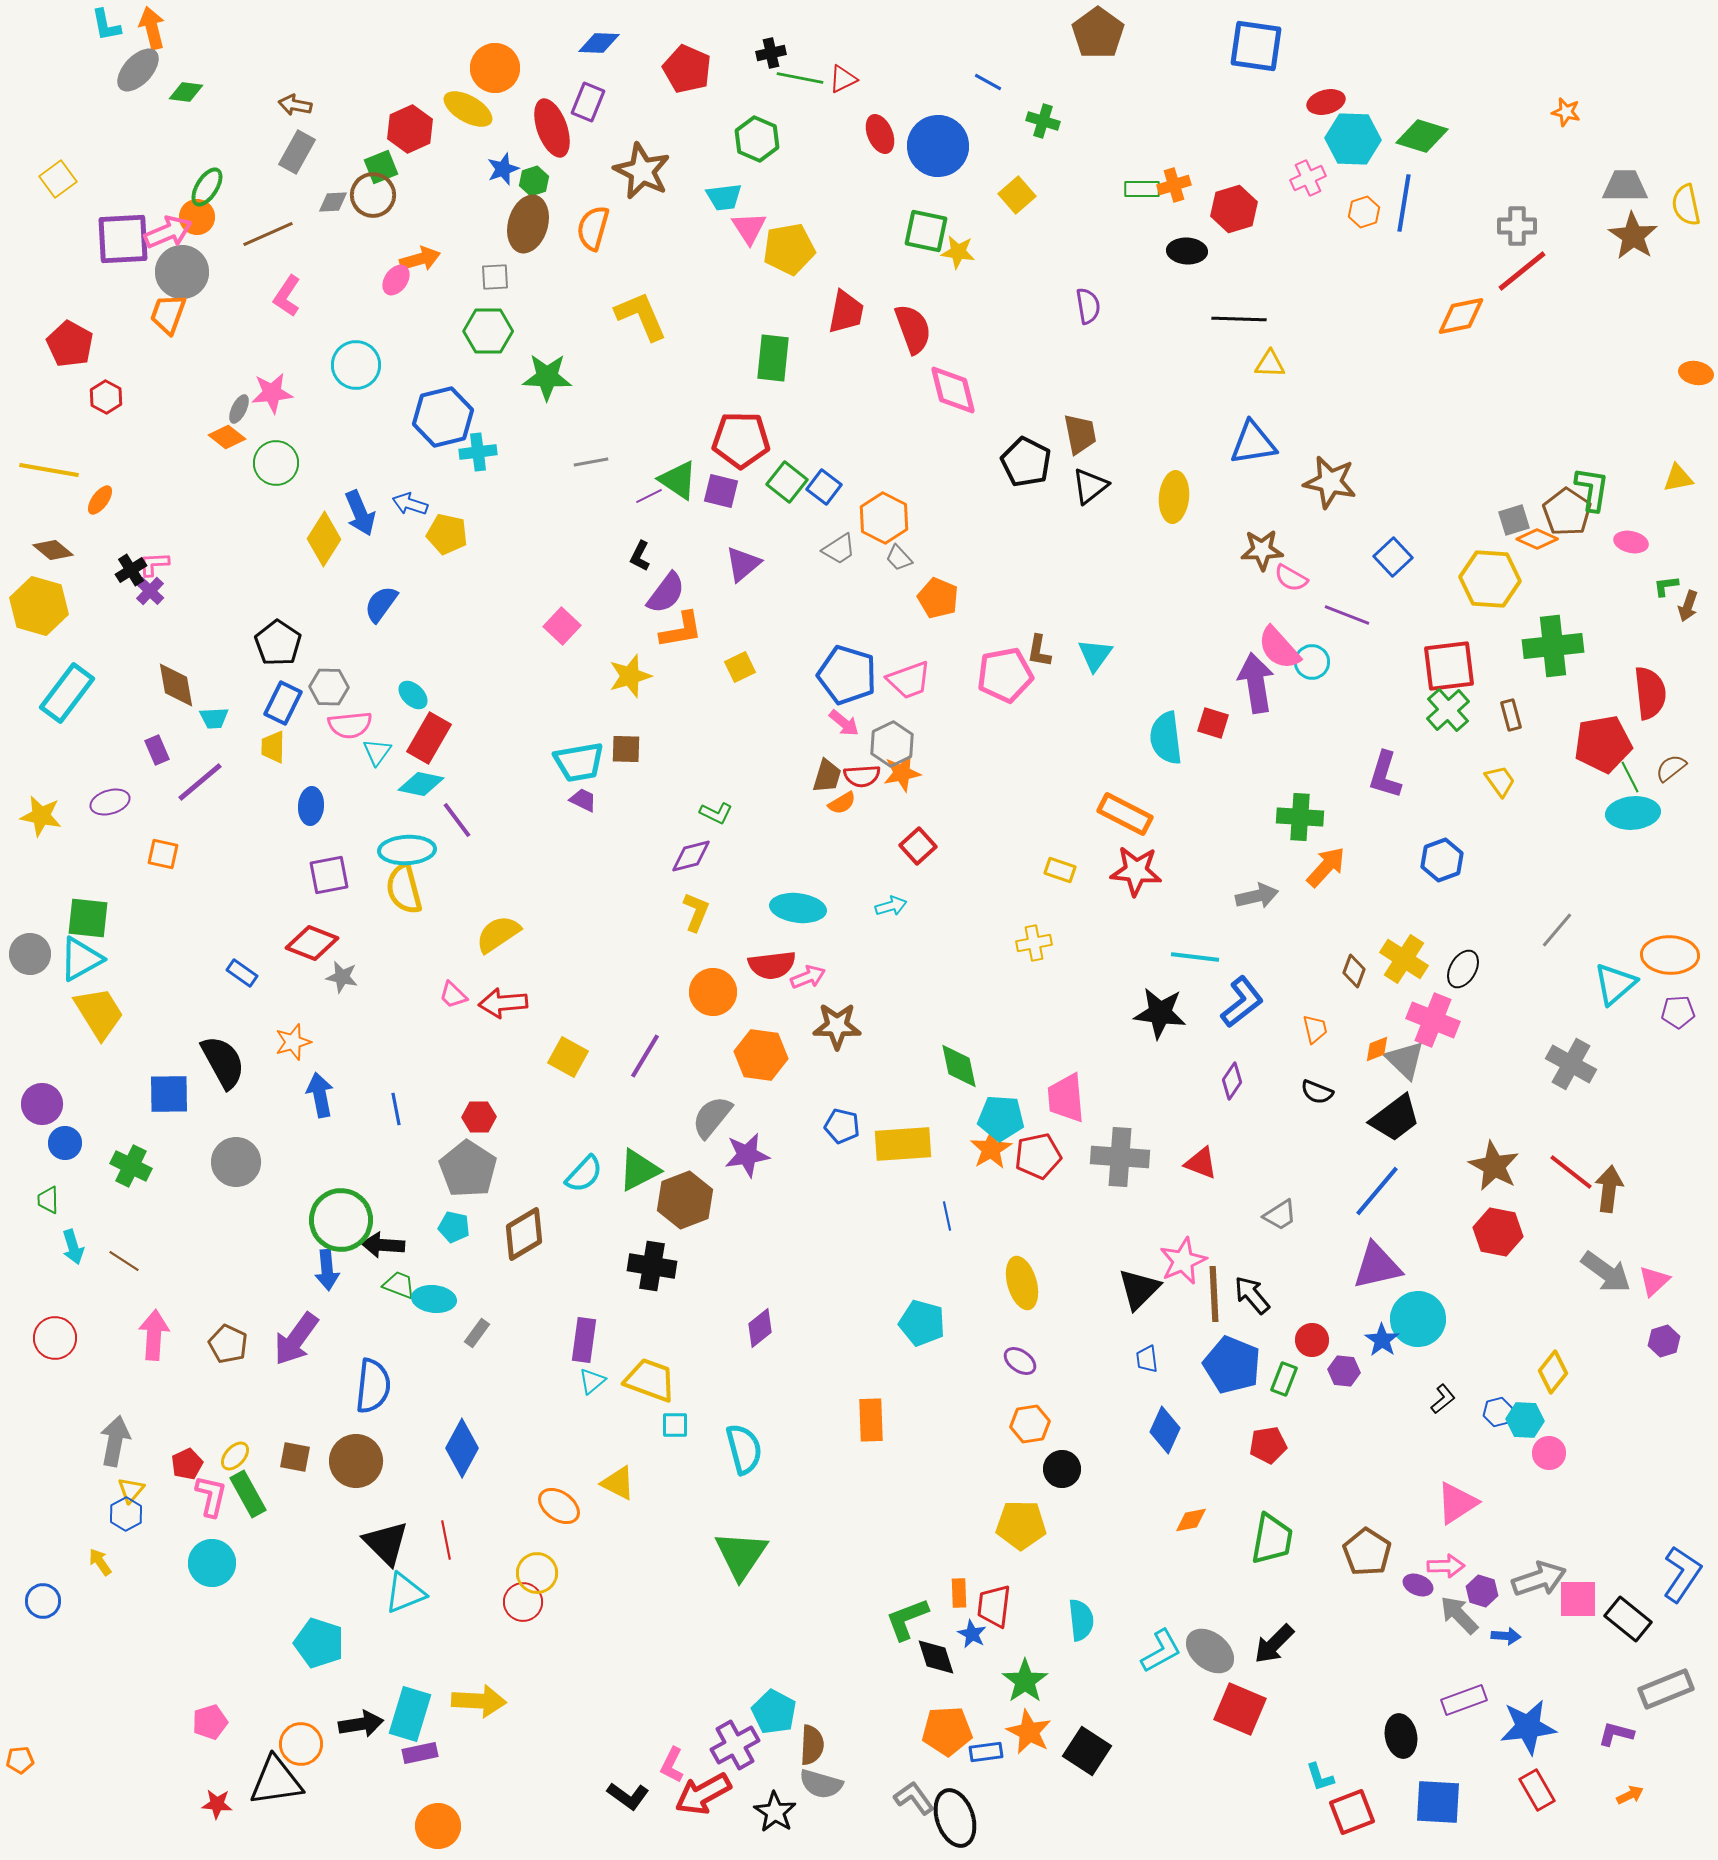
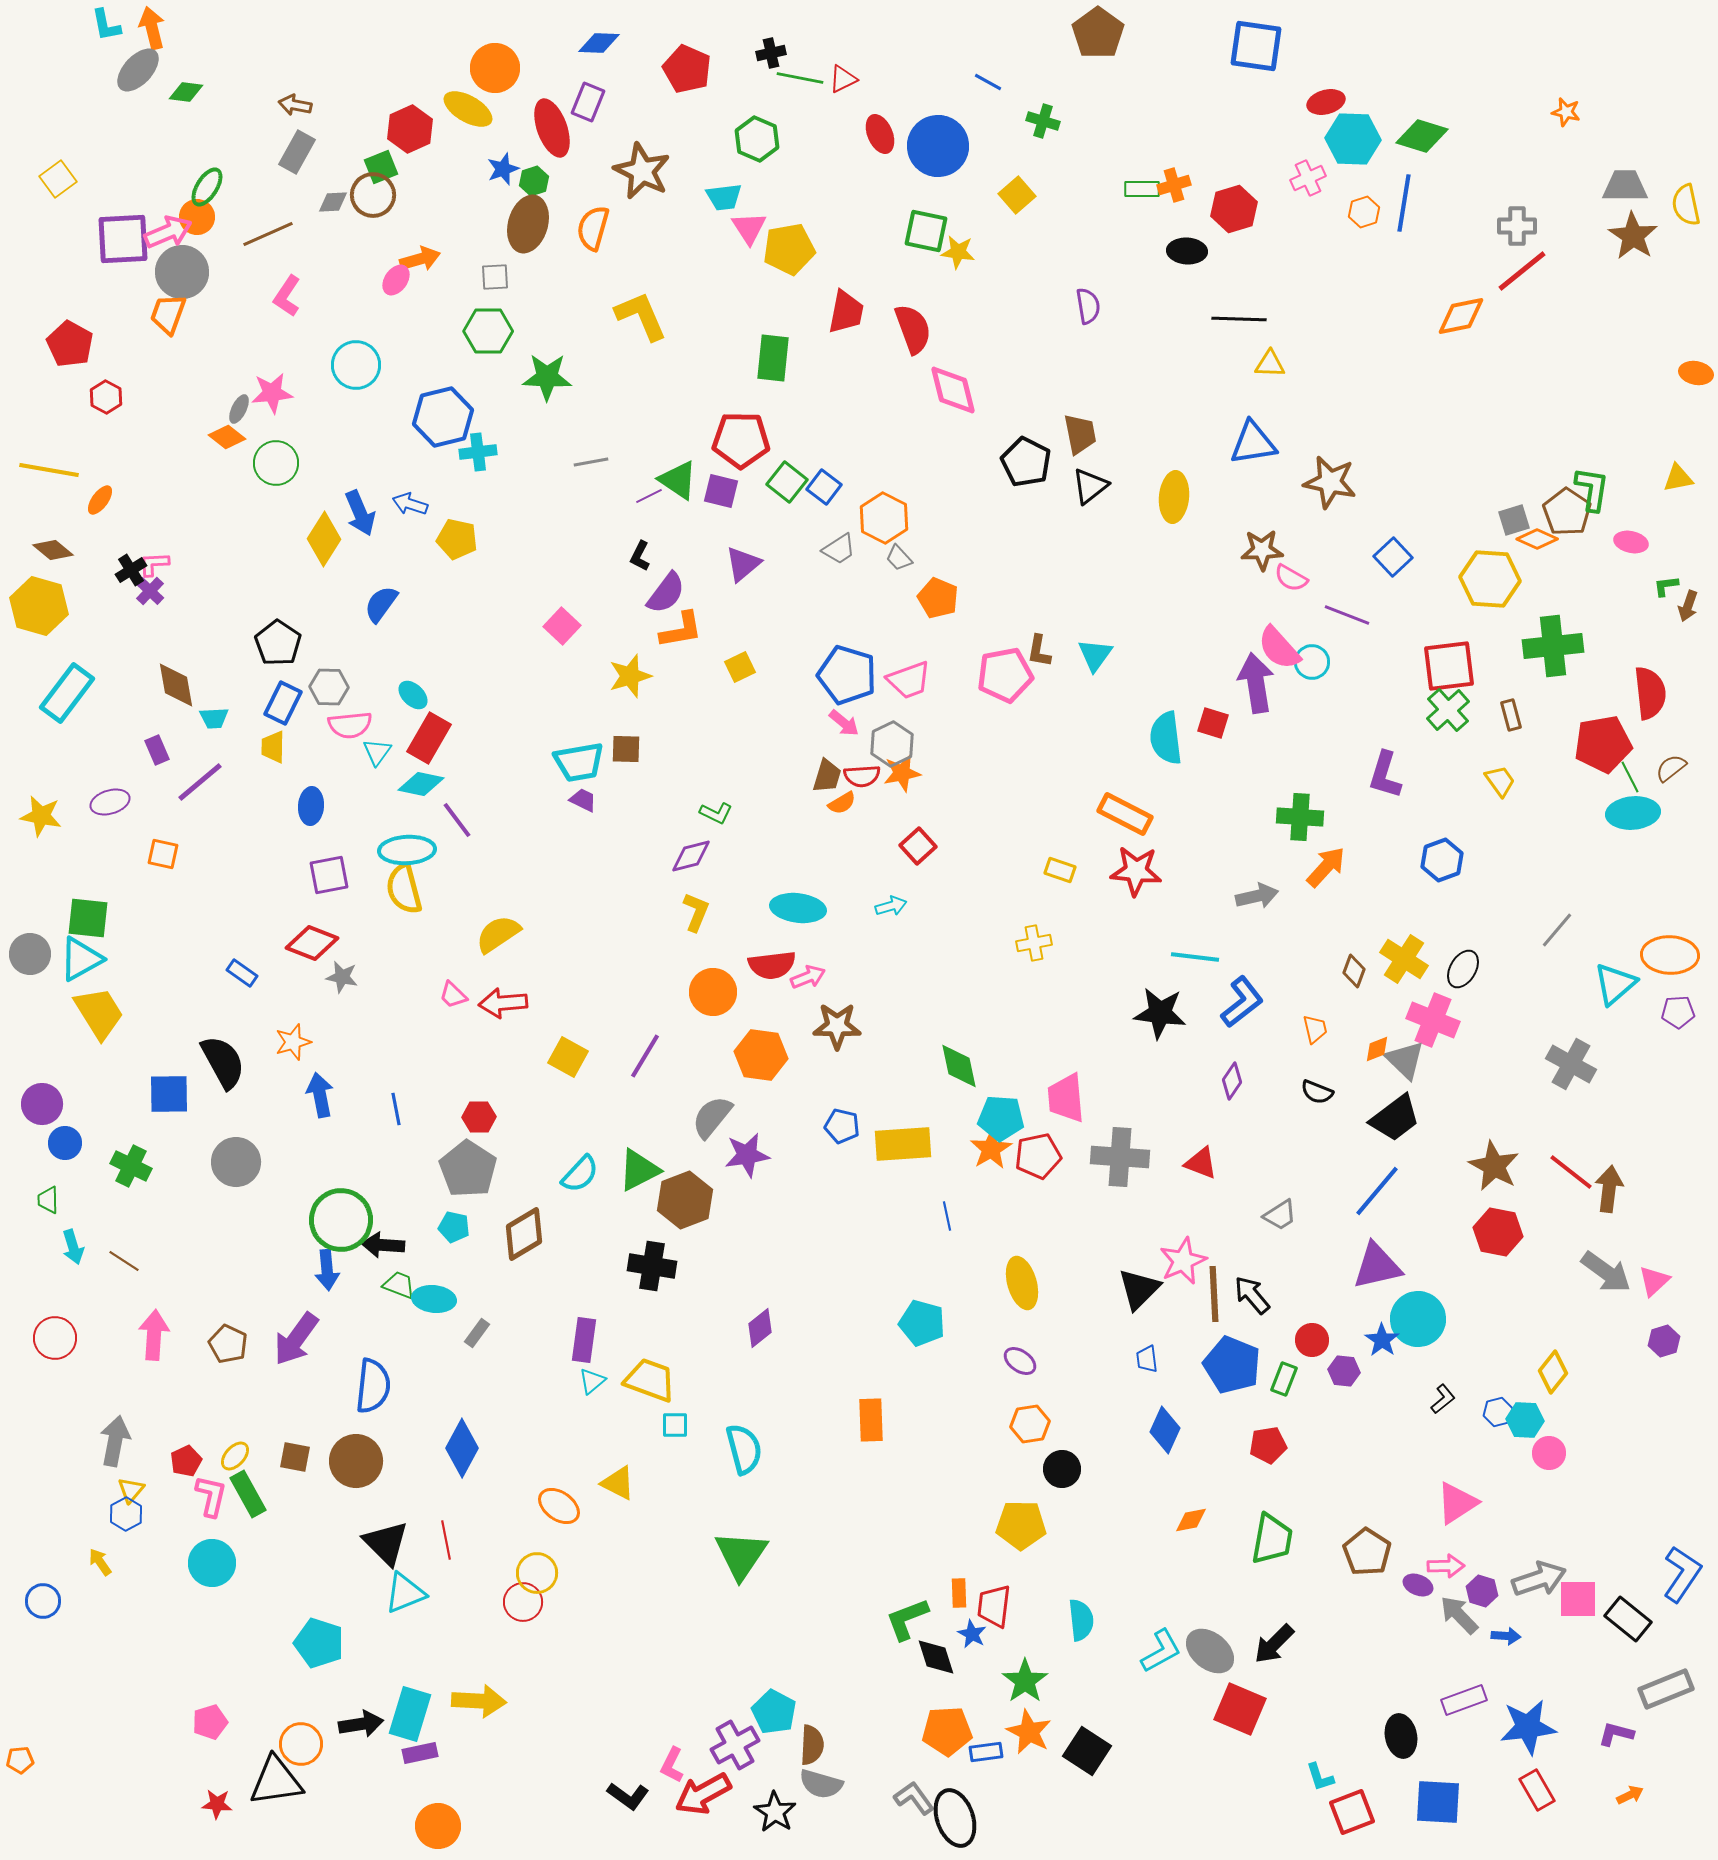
yellow pentagon at (447, 534): moved 10 px right, 5 px down
cyan semicircle at (584, 1174): moved 4 px left
red pentagon at (187, 1464): moved 1 px left, 3 px up
